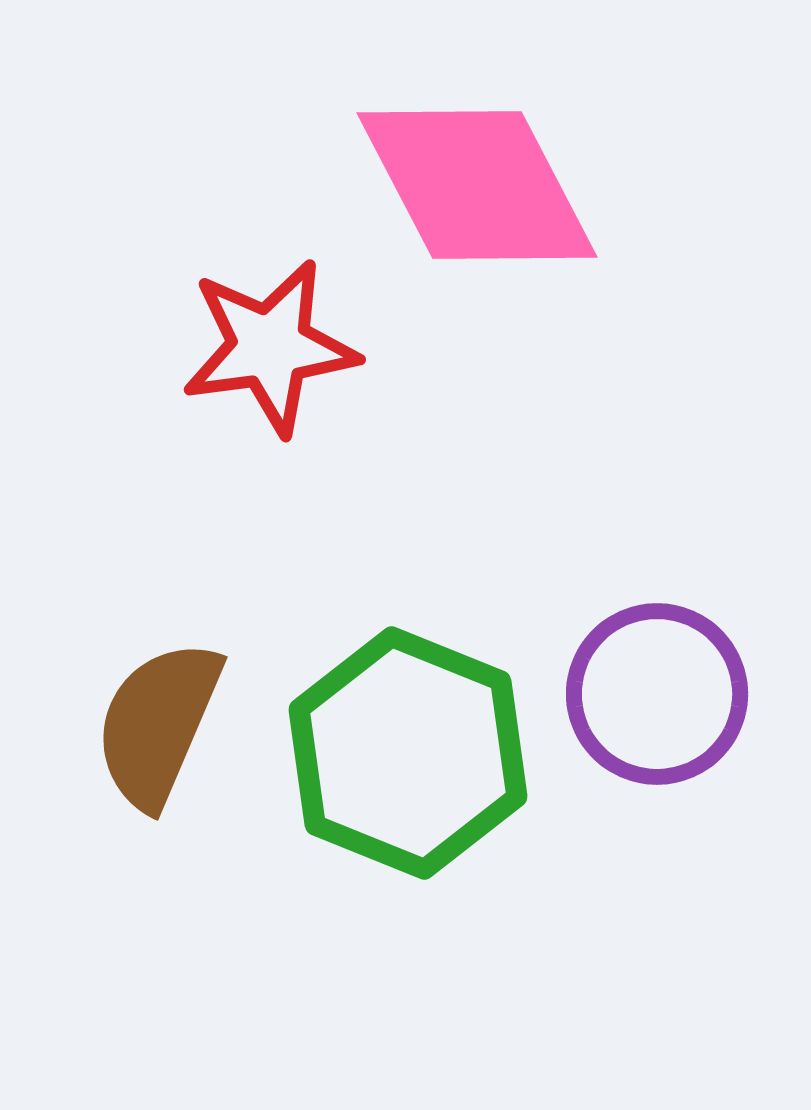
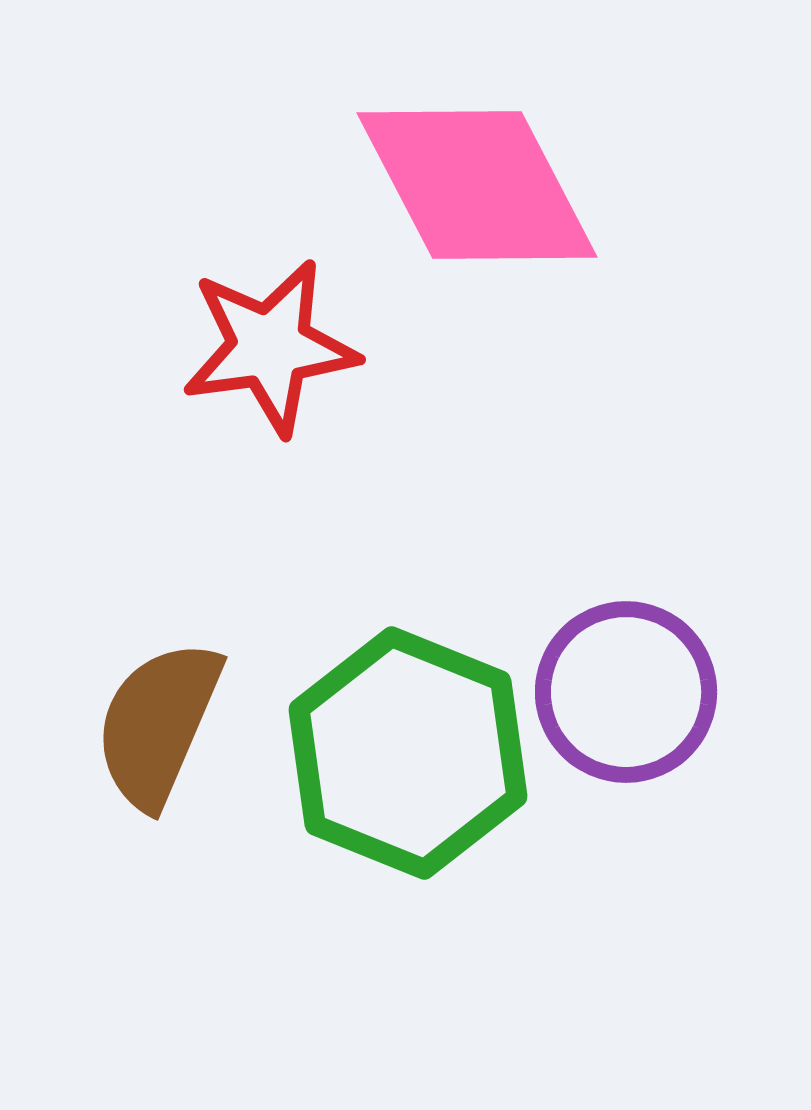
purple circle: moved 31 px left, 2 px up
